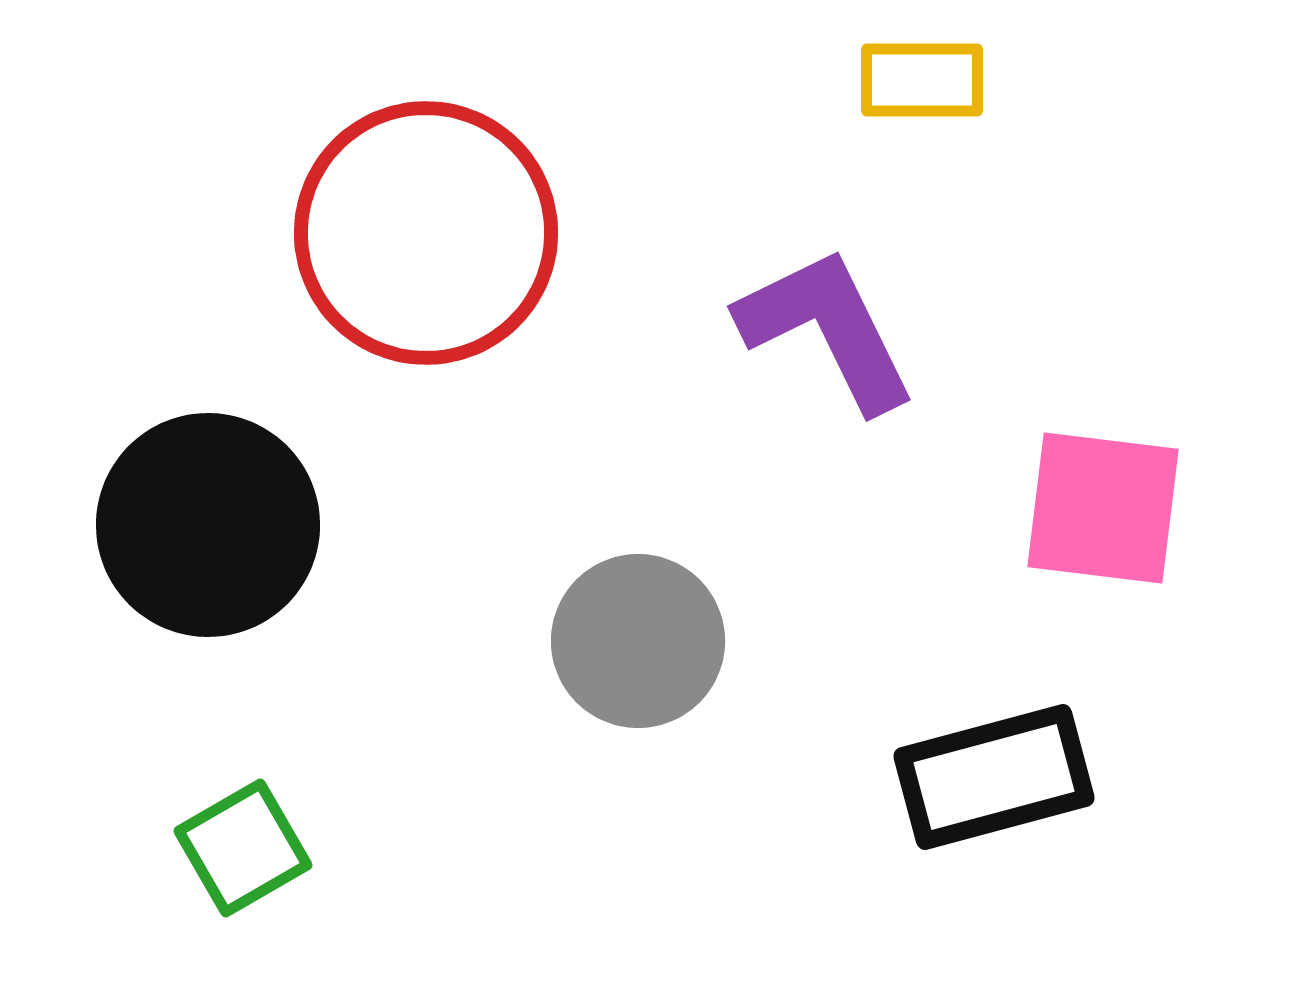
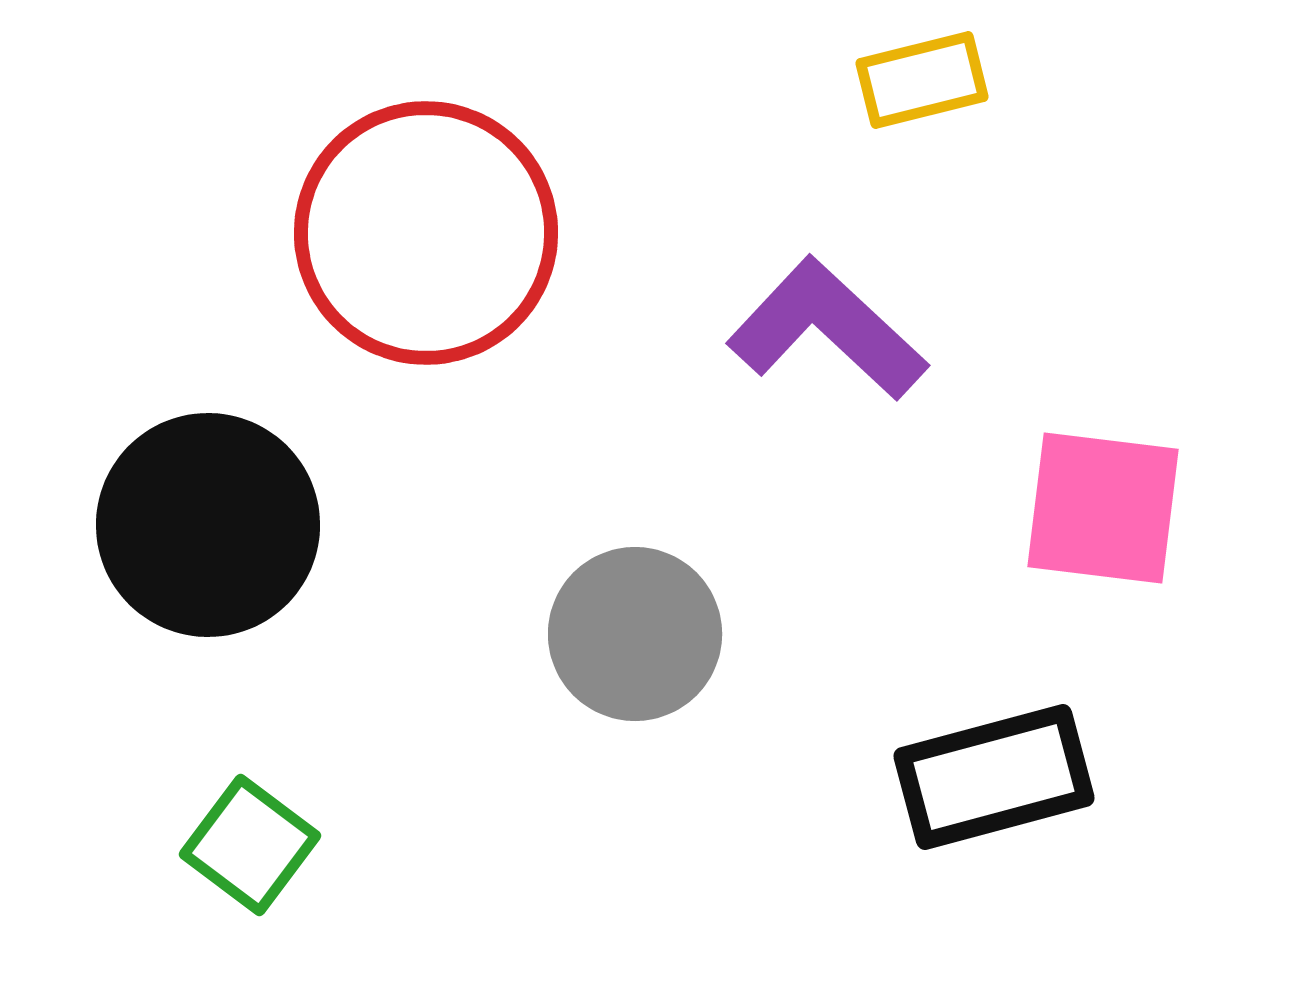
yellow rectangle: rotated 14 degrees counterclockwise
purple L-shape: rotated 21 degrees counterclockwise
gray circle: moved 3 px left, 7 px up
green square: moved 7 px right, 3 px up; rotated 23 degrees counterclockwise
